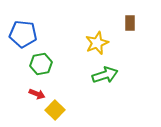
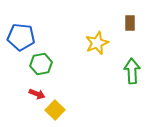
blue pentagon: moved 2 px left, 3 px down
green arrow: moved 27 px right, 4 px up; rotated 75 degrees counterclockwise
